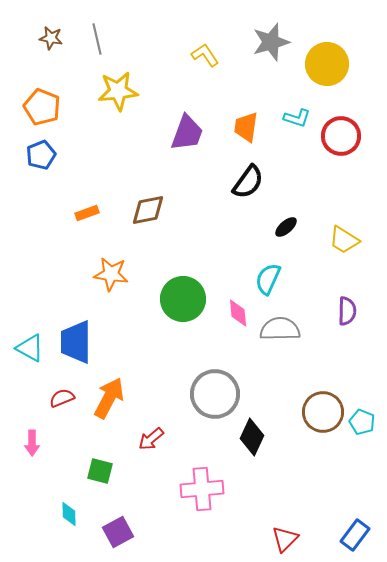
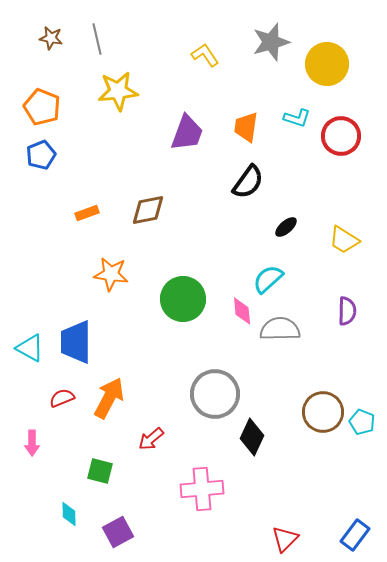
cyan semicircle: rotated 24 degrees clockwise
pink diamond: moved 4 px right, 2 px up
